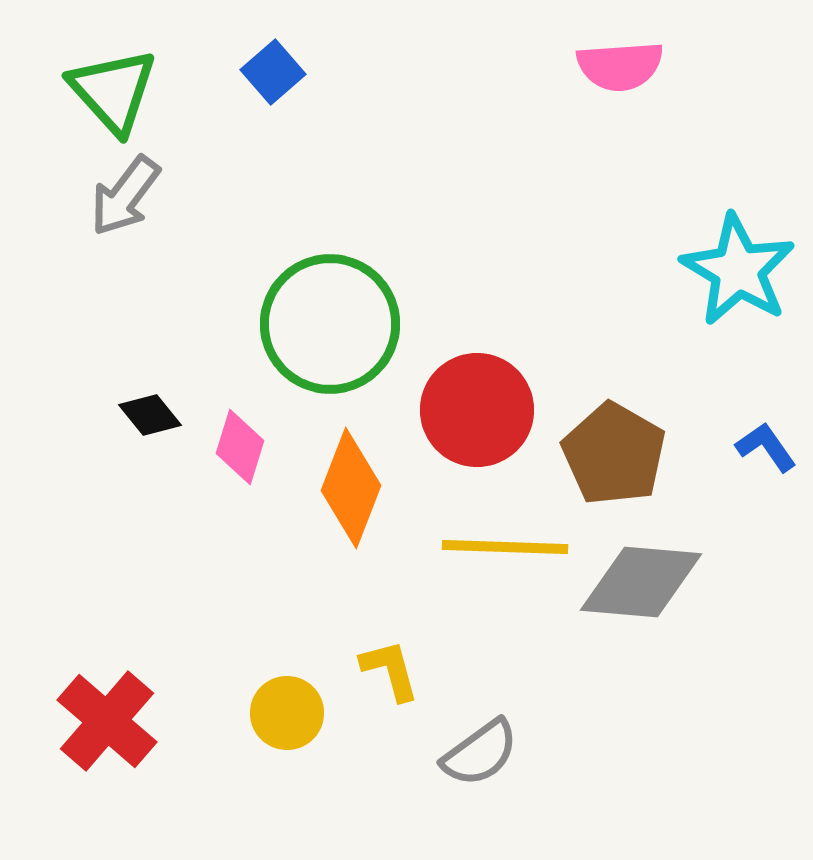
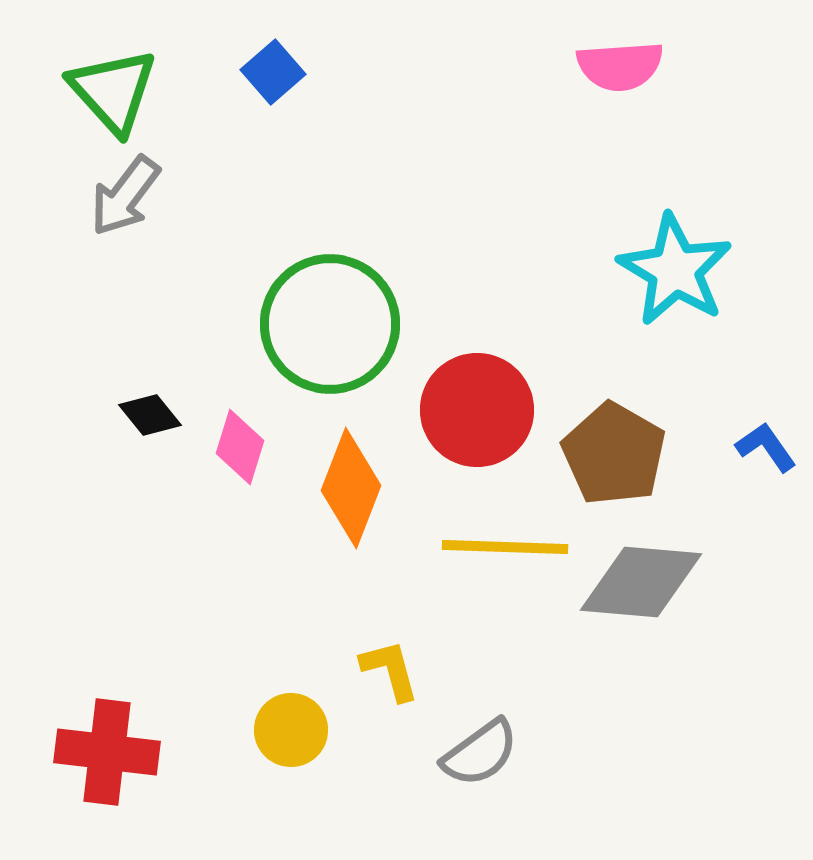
cyan star: moved 63 px left
yellow circle: moved 4 px right, 17 px down
red cross: moved 31 px down; rotated 34 degrees counterclockwise
